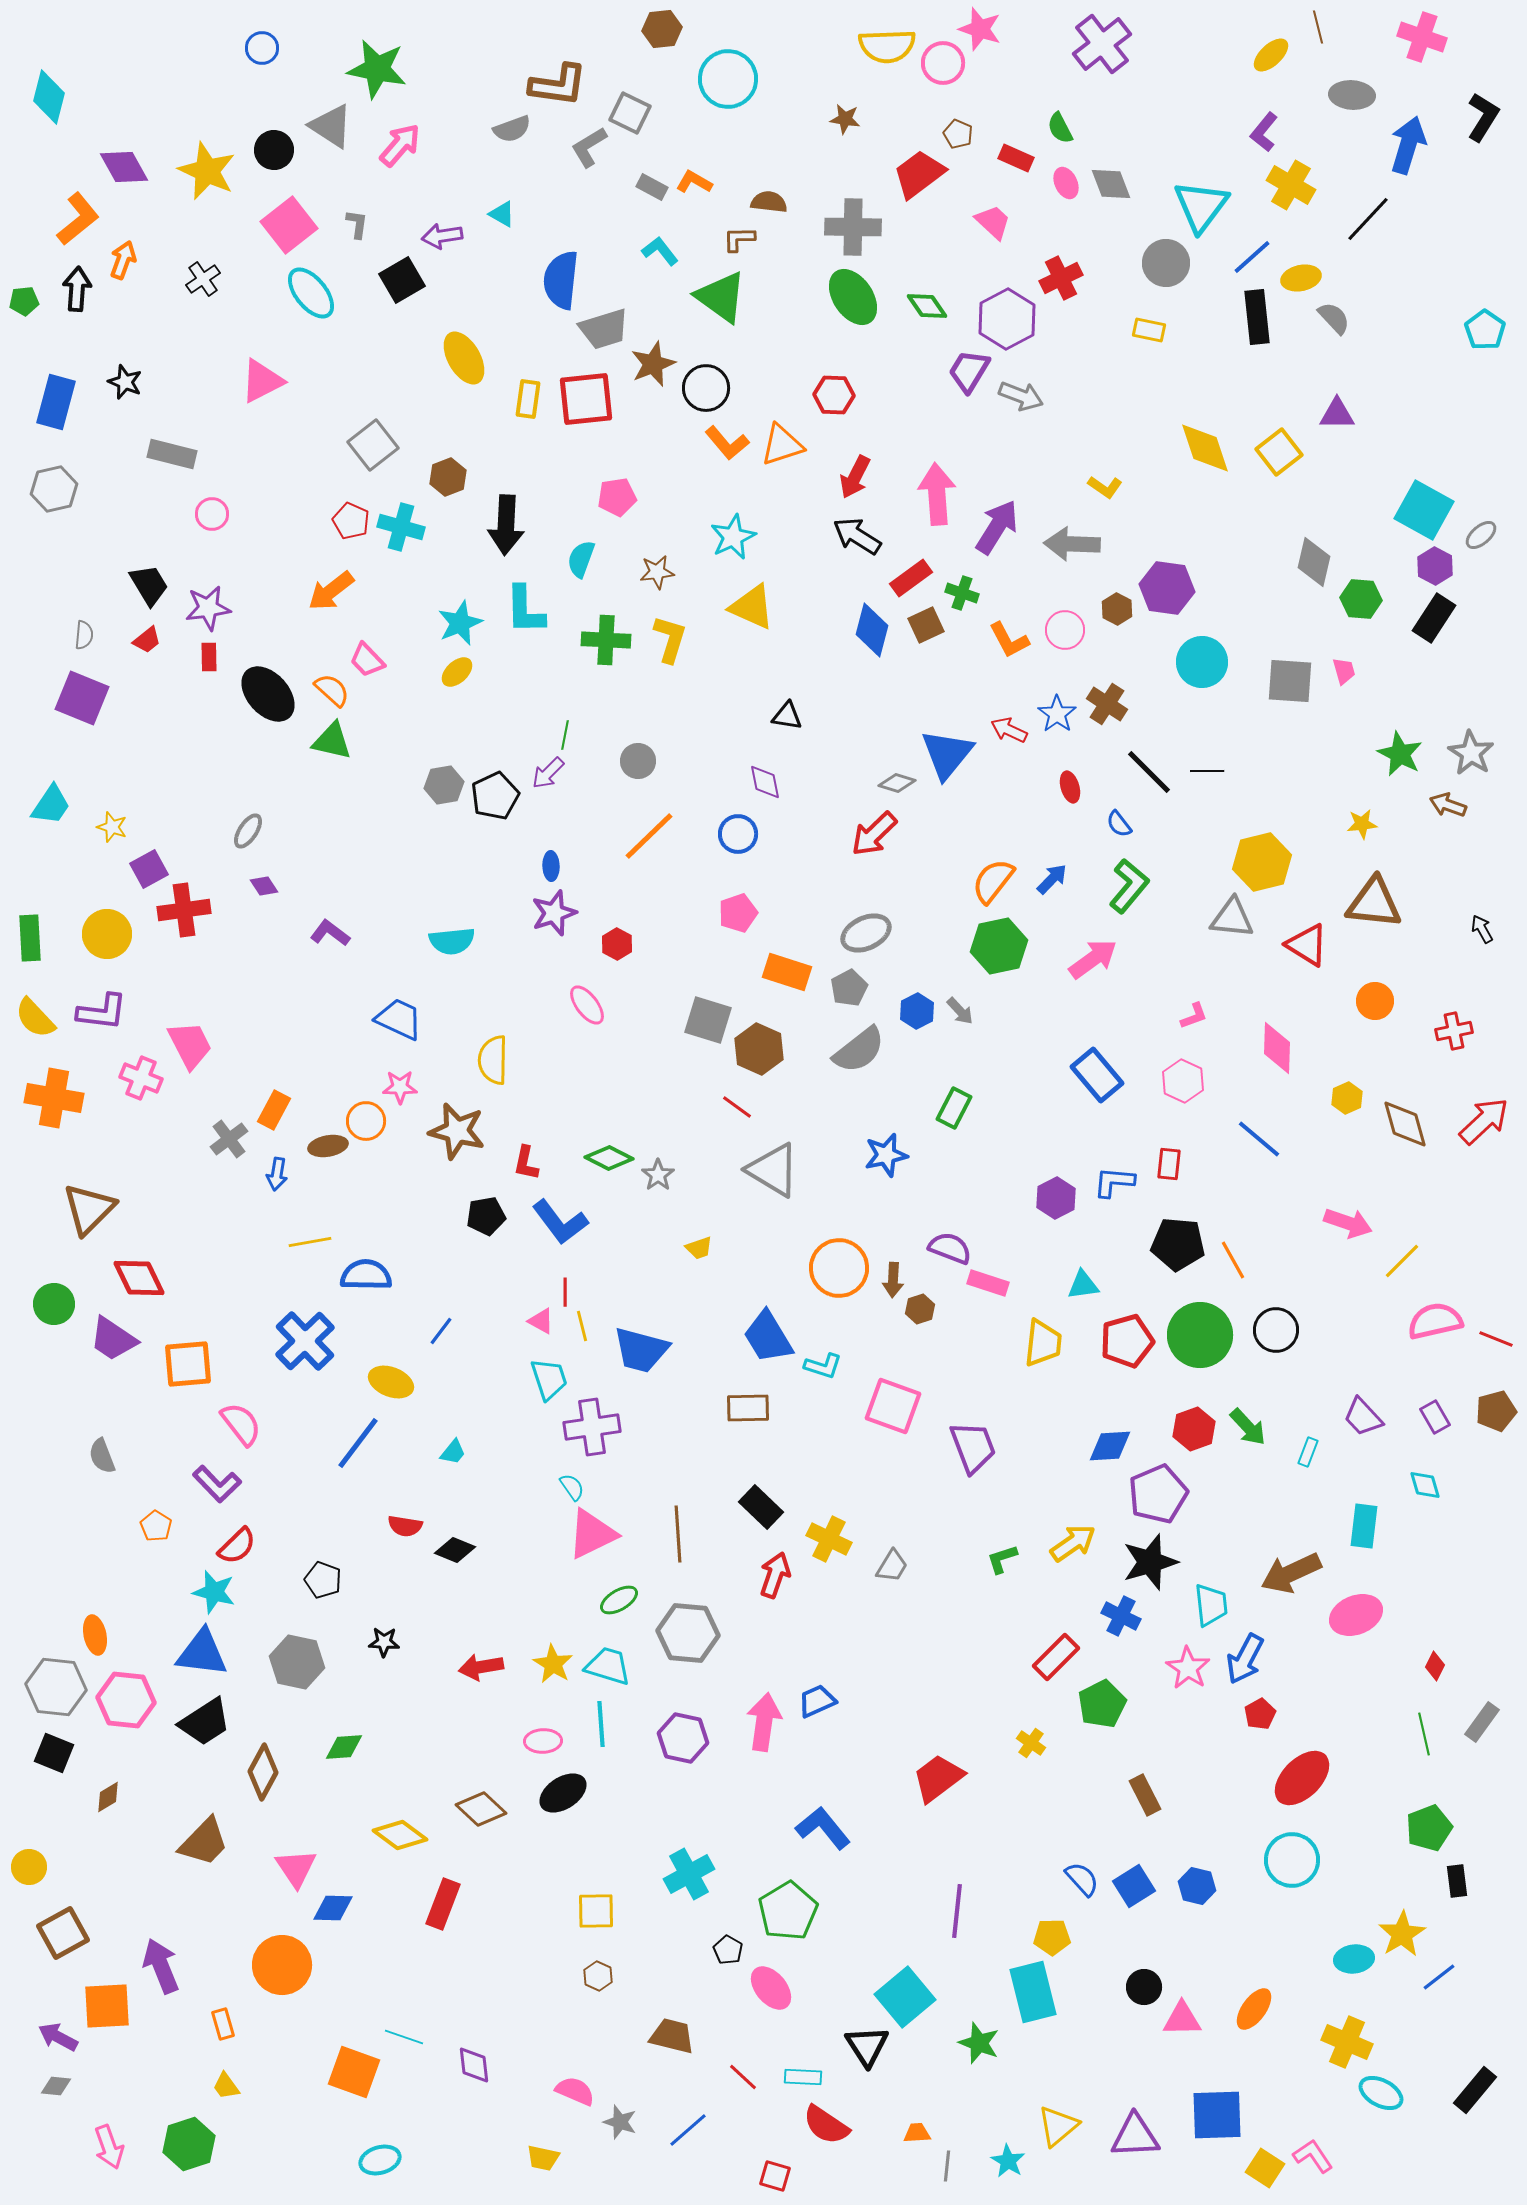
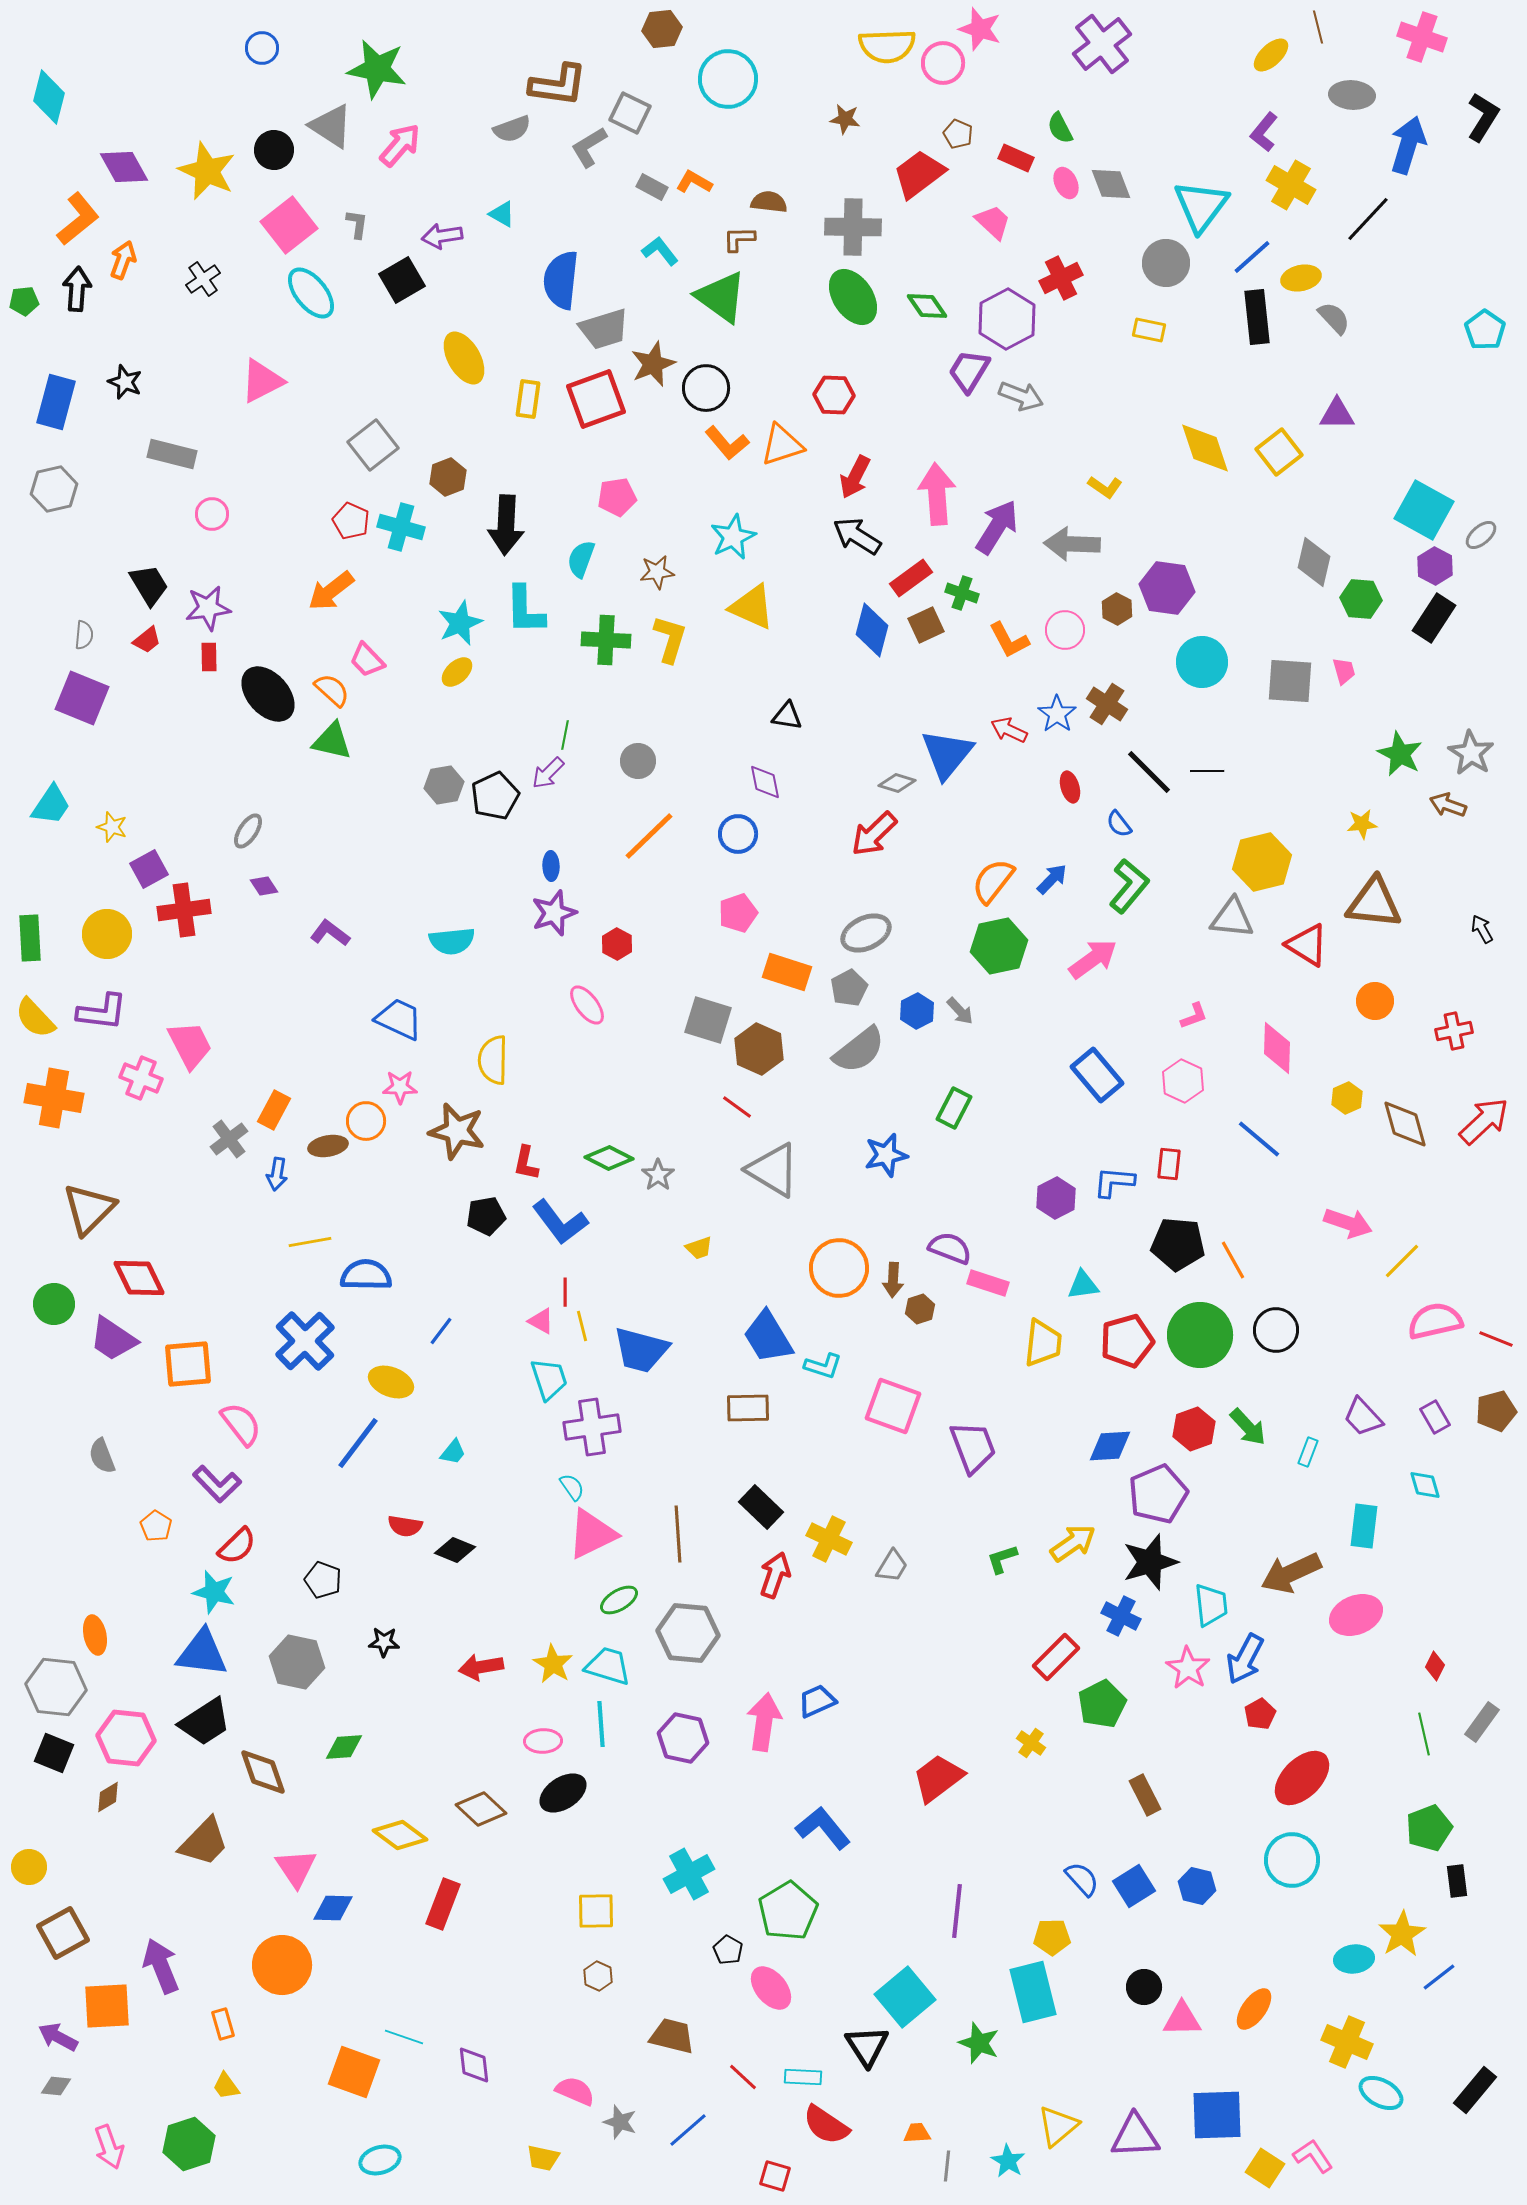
red square at (586, 399): moved 10 px right; rotated 14 degrees counterclockwise
pink hexagon at (126, 1700): moved 38 px down
brown diamond at (263, 1772): rotated 48 degrees counterclockwise
